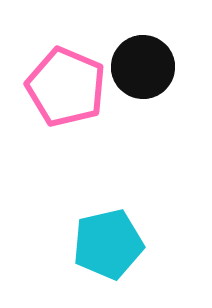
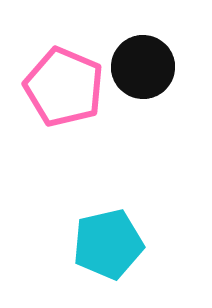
pink pentagon: moved 2 px left
